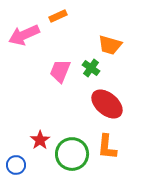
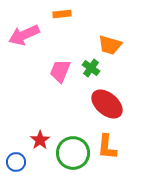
orange rectangle: moved 4 px right, 2 px up; rotated 18 degrees clockwise
green circle: moved 1 px right, 1 px up
blue circle: moved 3 px up
